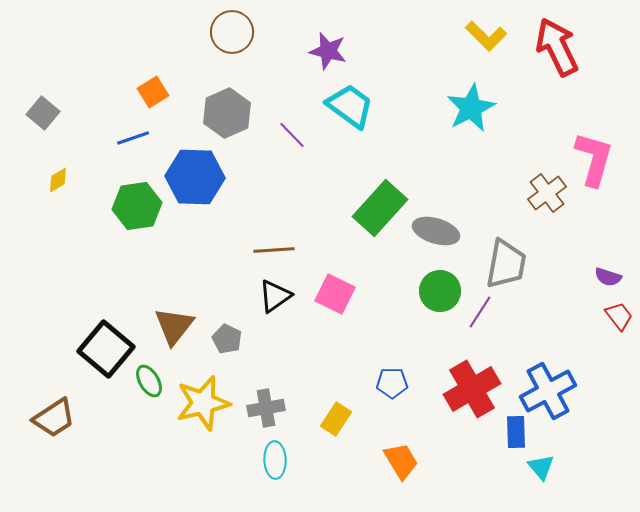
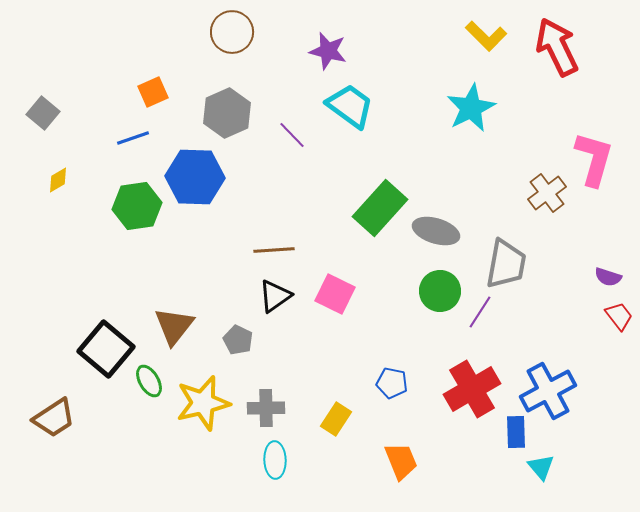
orange square at (153, 92): rotated 8 degrees clockwise
gray pentagon at (227, 339): moved 11 px right, 1 px down
blue pentagon at (392, 383): rotated 12 degrees clockwise
gray cross at (266, 408): rotated 9 degrees clockwise
orange trapezoid at (401, 461): rotated 9 degrees clockwise
